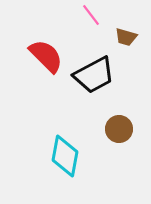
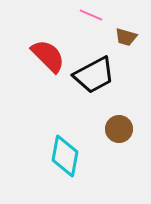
pink line: rotated 30 degrees counterclockwise
red semicircle: moved 2 px right
